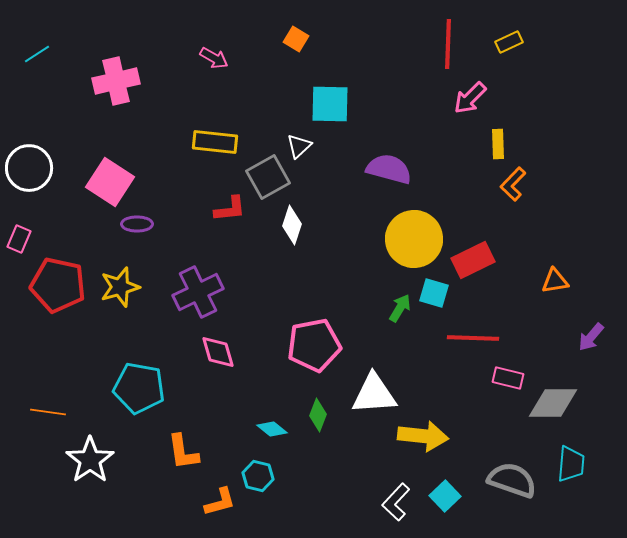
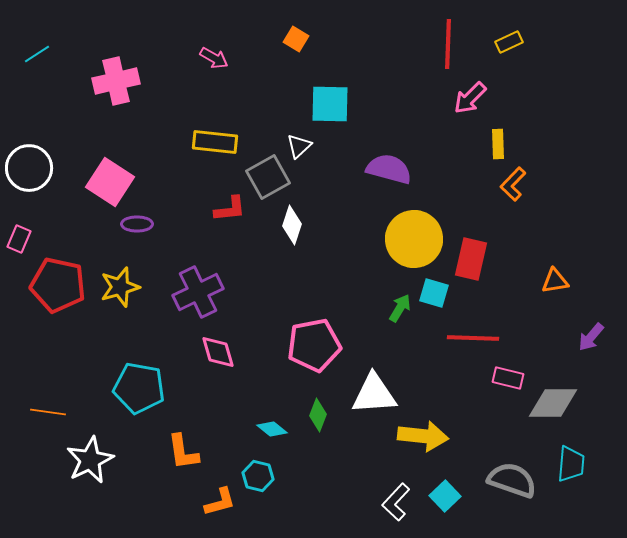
red rectangle at (473, 260): moved 2 px left, 1 px up; rotated 51 degrees counterclockwise
white star at (90, 460): rotated 9 degrees clockwise
